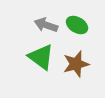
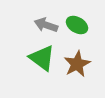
green triangle: moved 1 px right, 1 px down
brown star: moved 1 px right; rotated 12 degrees counterclockwise
